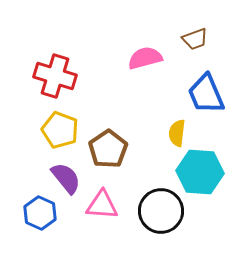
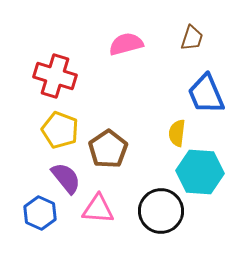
brown trapezoid: moved 3 px left, 1 px up; rotated 52 degrees counterclockwise
pink semicircle: moved 19 px left, 14 px up
pink triangle: moved 4 px left, 4 px down
